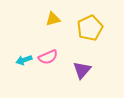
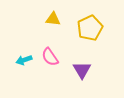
yellow triangle: rotated 21 degrees clockwise
pink semicircle: moved 2 px right; rotated 78 degrees clockwise
purple triangle: rotated 12 degrees counterclockwise
